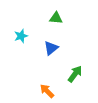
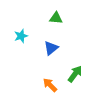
orange arrow: moved 3 px right, 6 px up
